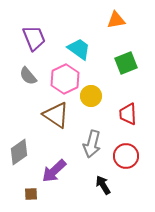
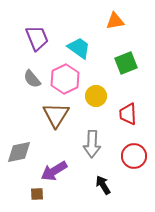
orange triangle: moved 1 px left, 1 px down
purple trapezoid: moved 3 px right
cyan trapezoid: moved 1 px up
gray semicircle: moved 4 px right, 3 px down
yellow circle: moved 5 px right
brown triangle: rotated 28 degrees clockwise
gray arrow: rotated 12 degrees counterclockwise
gray diamond: rotated 24 degrees clockwise
red circle: moved 8 px right
purple arrow: rotated 12 degrees clockwise
brown square: moved 6 px right
